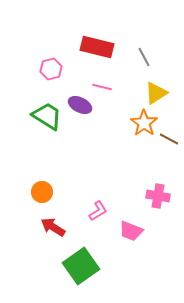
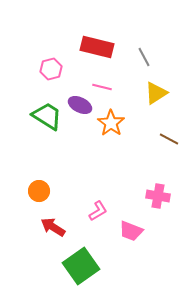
orange star: moved 33 px left
orange circle: moved 3 px left, 1 px up
